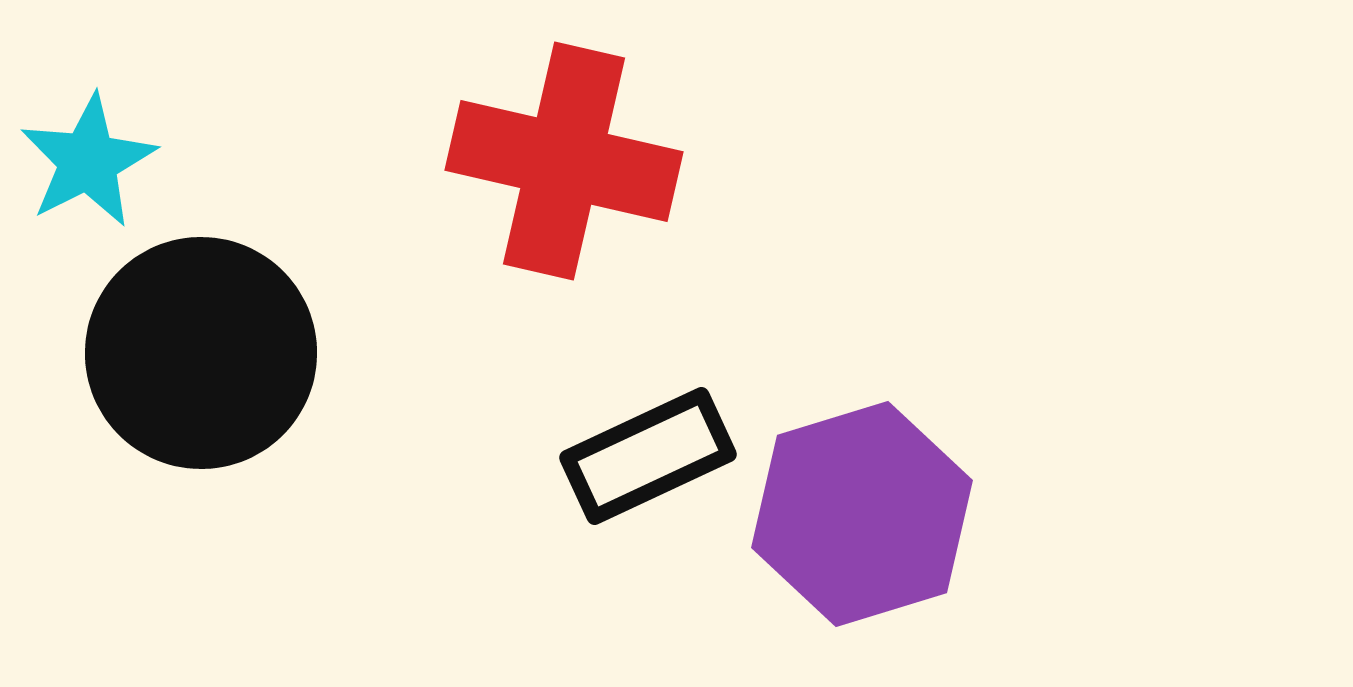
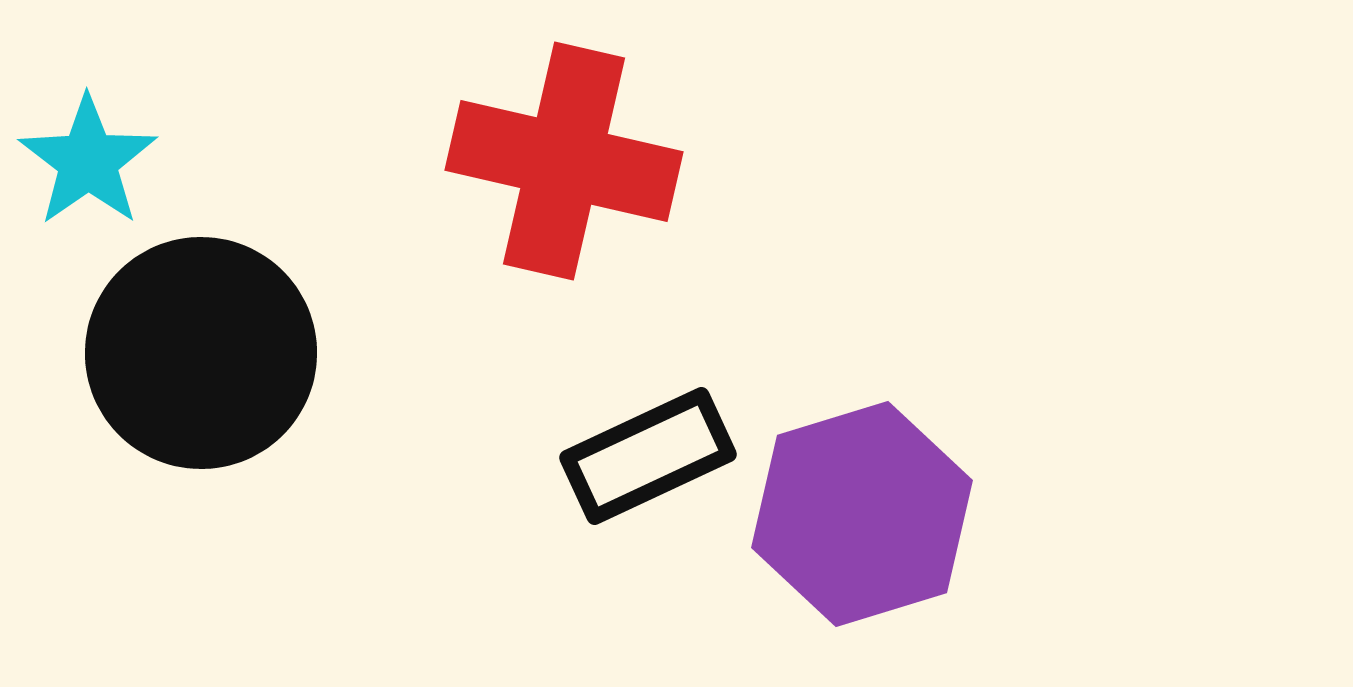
cyan star: rotated 8 degrees counterclockwise
